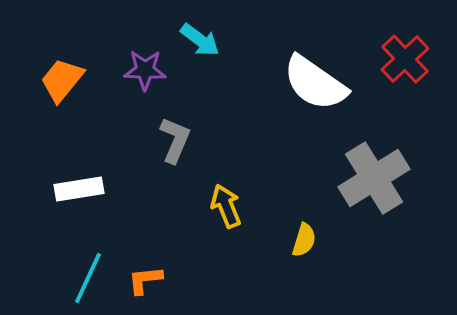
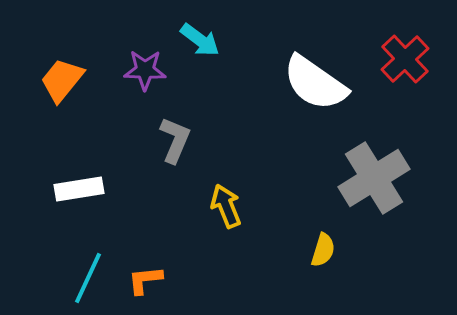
yellow semicircle: moved 19 px right, 10 px down
